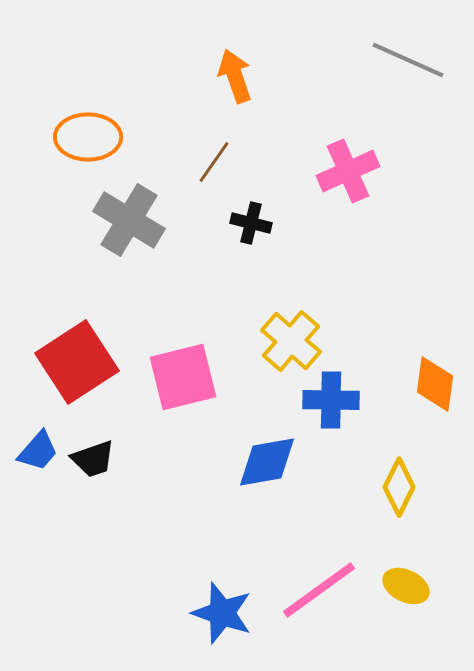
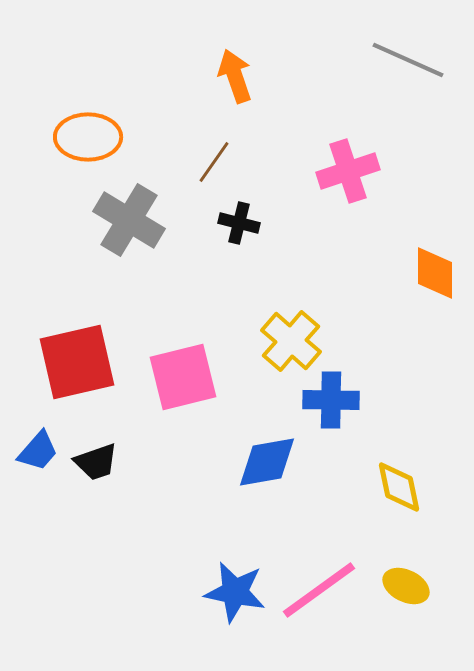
pink cross: rotated 6 degrees clockwise
black cross: moved 12 px left
red square: rotated 20 degrees clockwise
orange diamond: moved 111 px up; rotated 8 degrees counterclockwise
black trapezoid: moved 3 px right, 3 px down
yellow diamond: rotated 38 degrees counterclockwise
blue star: moved 13 px right, 21 px up; rotated 8 degrees counterclockwise
